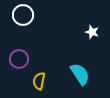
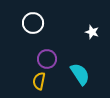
white circle: moved 10 px right, 8 px down
purple circle: moved 28 px right
